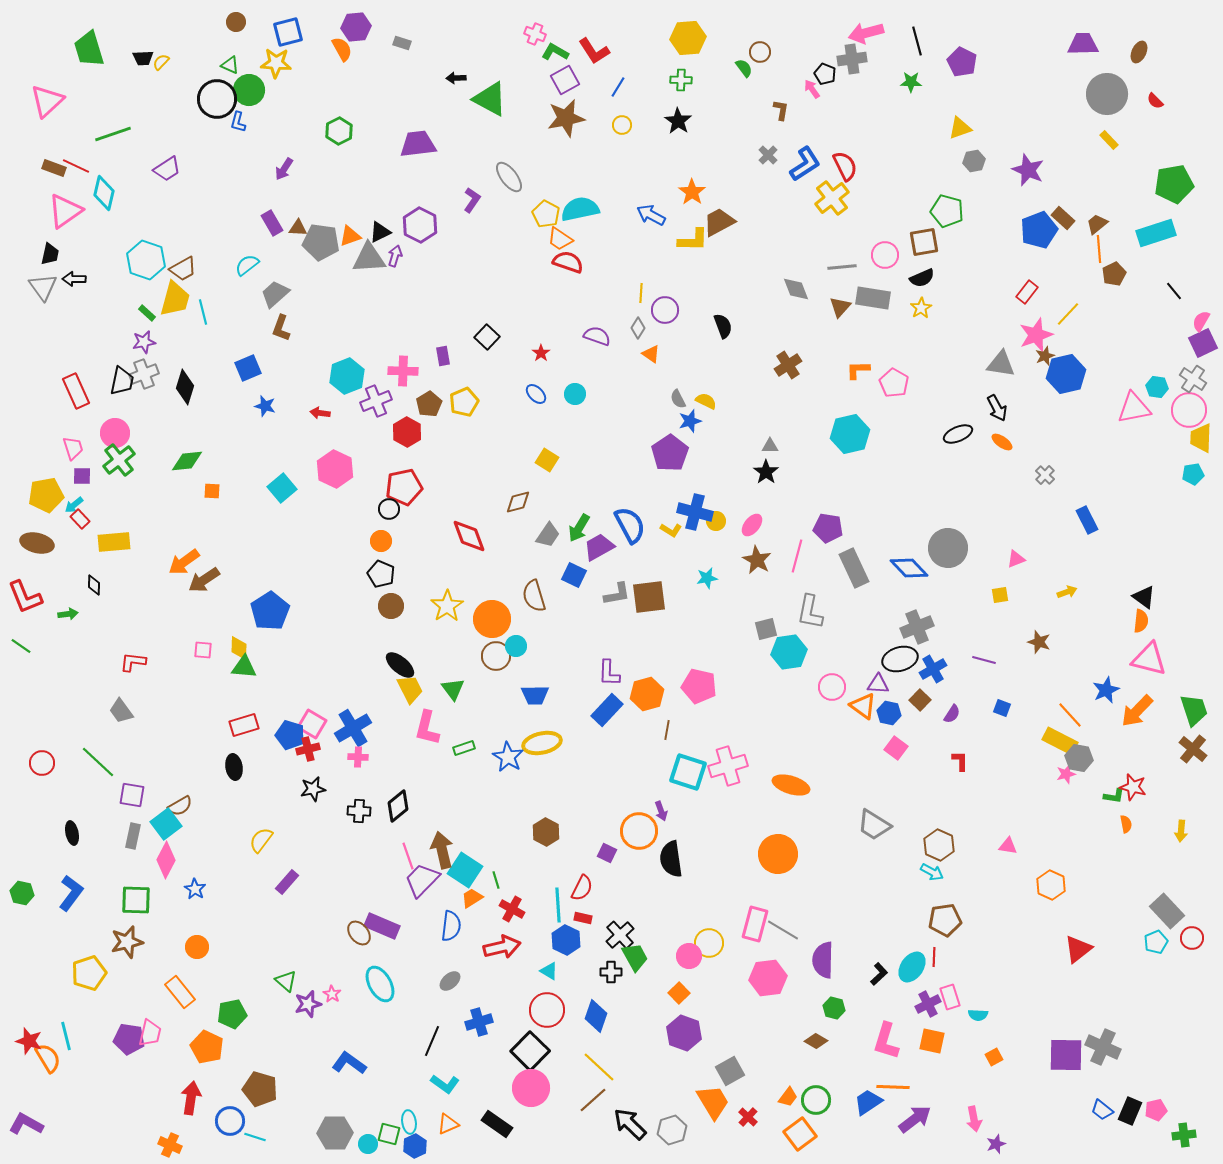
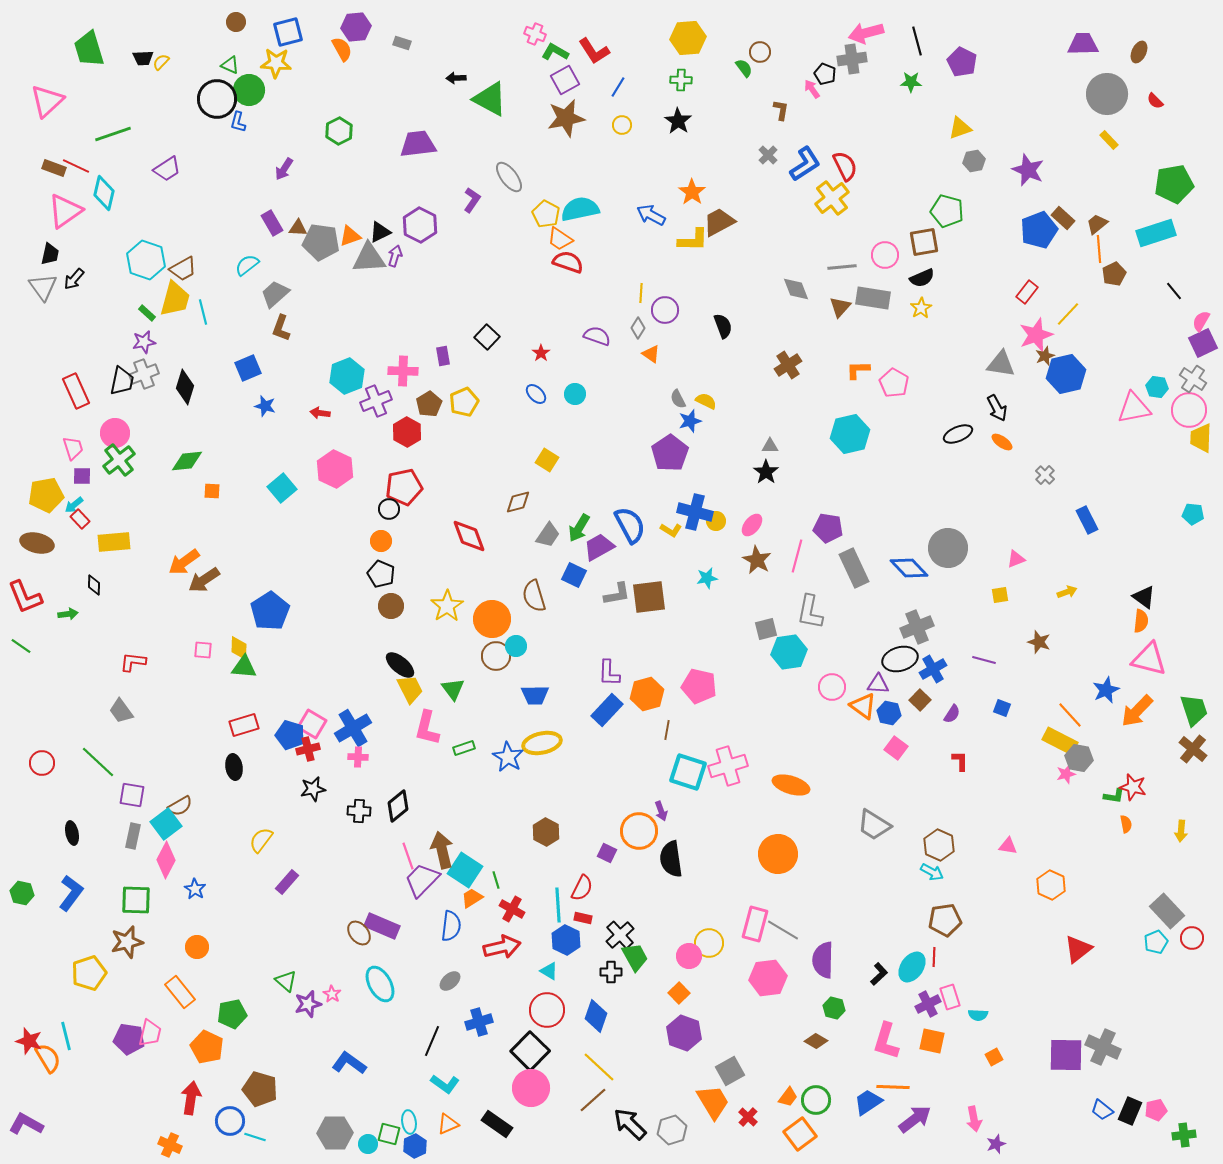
black arrow at (74, 279): rotated 50 degrees counterclockwise
cyan pentagon at (1193, 474): moved 40 px down; rotated 15 degrees clockwise
